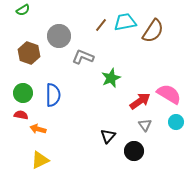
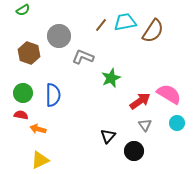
cyan circle: moved 1 px right, 1 px down
